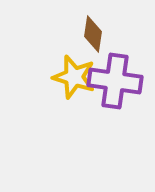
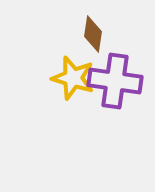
yellow star: moved 1 px left, 1 px down
